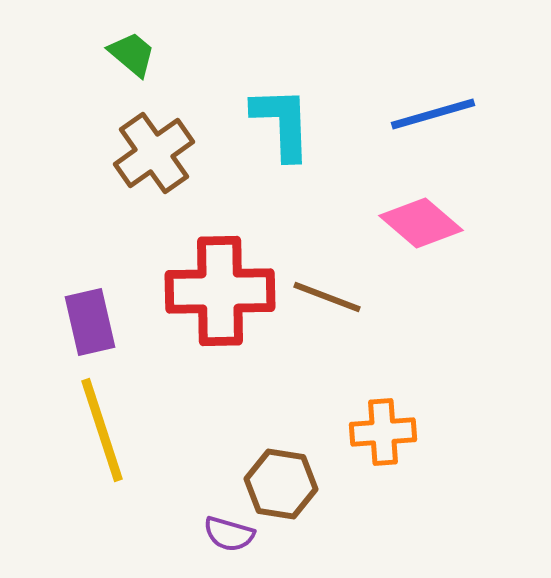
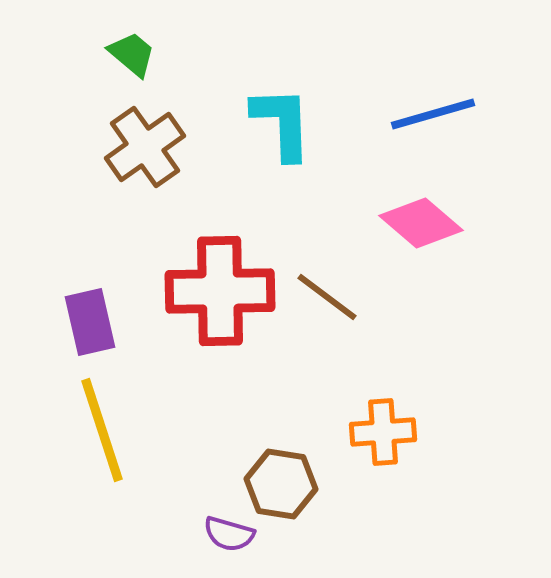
brown cross: moved 9 px left, 6 px up
brown line: rotated 16 degrees clockwise
